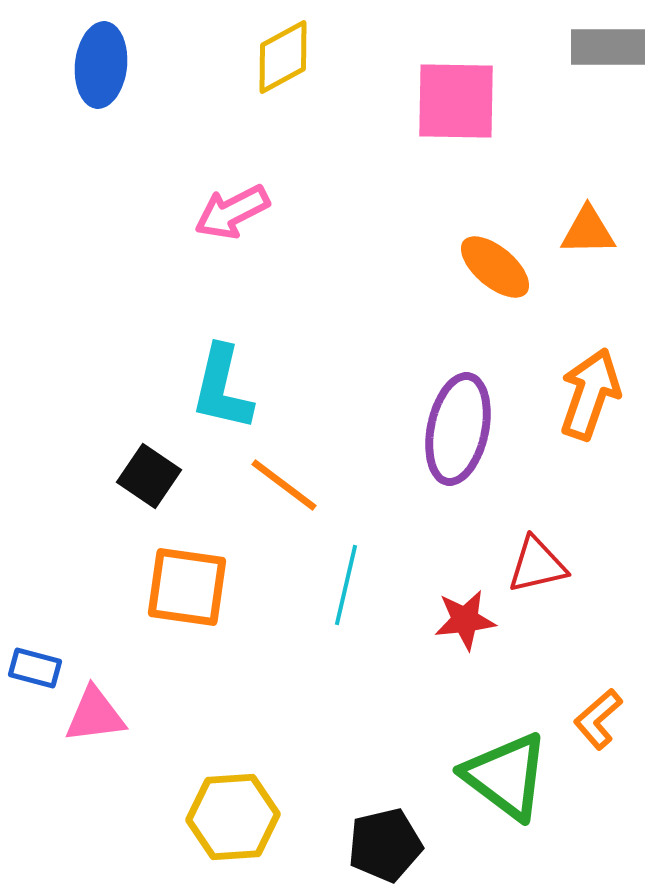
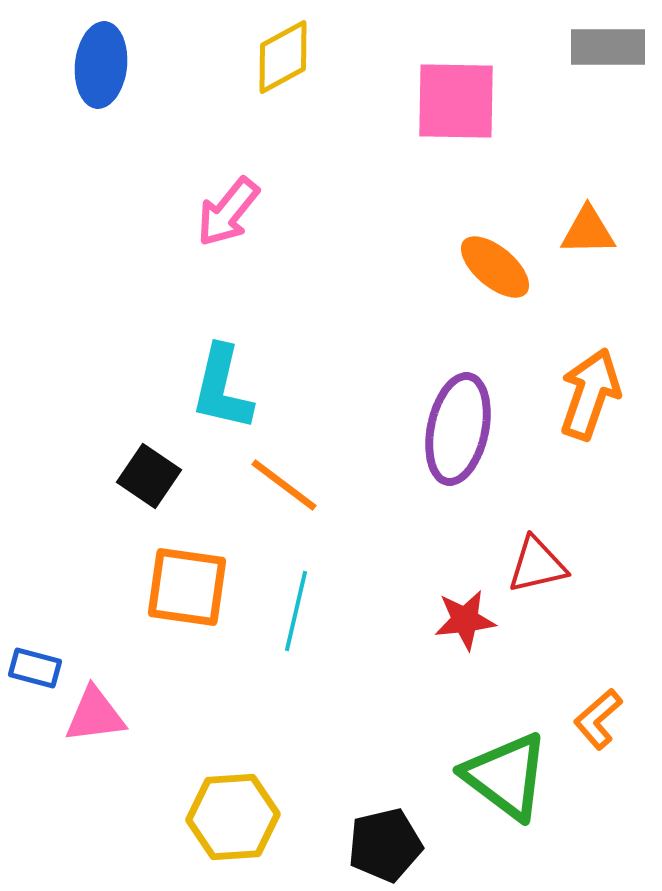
pink arrow: moved 4 px left; rotated 24 degrees counterclockwise
cyan line: moved 50 px left, 26 px down
